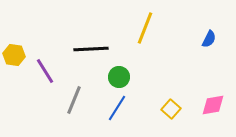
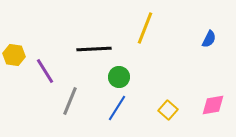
black line: moved 3 px right
gray line: moved 4 px left, 1 px down
yellow square: moved 3 px left, 1 px down
